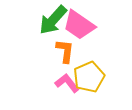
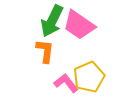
green arrow: moved 1 px left, 1 px down; rotated 16 degrees counterclockwise
orange L-shape: moved 20 px left
pink L-shape: moved 1 px left
